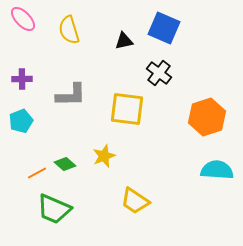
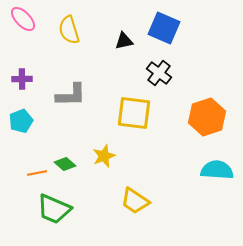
yellow square: moved 7 px right, 4 px down
orange line: rotated 18 degrees clockwise
